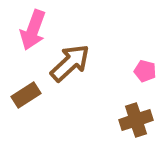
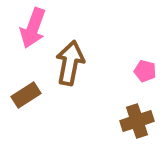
pink arrow: moved 2 px up
brown arrow: rotated 36 degrees counterclockwise
brown cross: moved 1 px right, 1 px down
